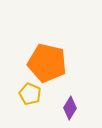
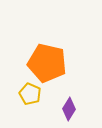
purple diamond: moved 1 px left, 1 px down
